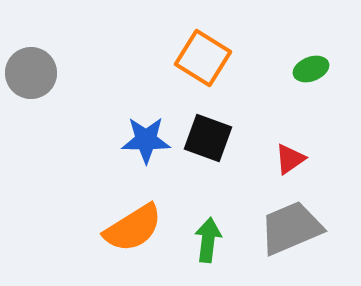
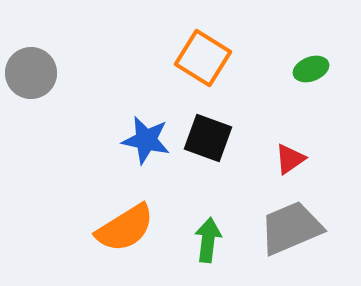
blue star: rotated 12 degrees clockwise
orange semicircle: moved 8 px left
